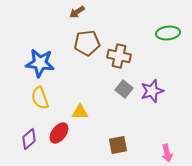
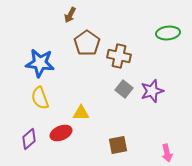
brown arrow: moved 7 px left, 3 px down; rotated 28 degrees counterclockwise
brown pentagon: rotated 30 degrees counterclockwise
yellow triangle: moved 1 px right, 1 px down
red ellipse: moved 2 px right; rotated 30 degrees clockwise
